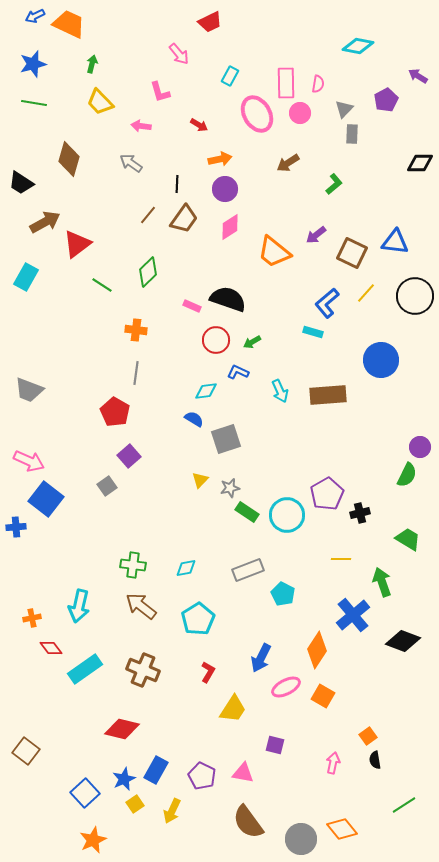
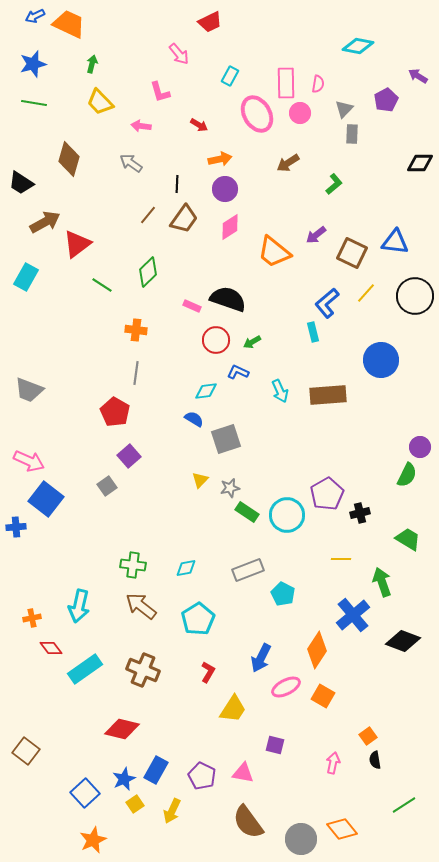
cyan rectangle at (313, 332): rotated 60 degrees clockwise
